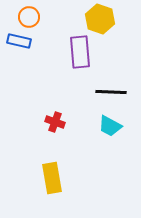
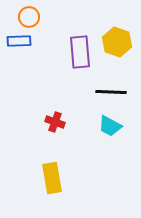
yellow hexagon: moved 17 px right, 23 px down
blue rectangle: rotated 15 degrees counterclockwise
